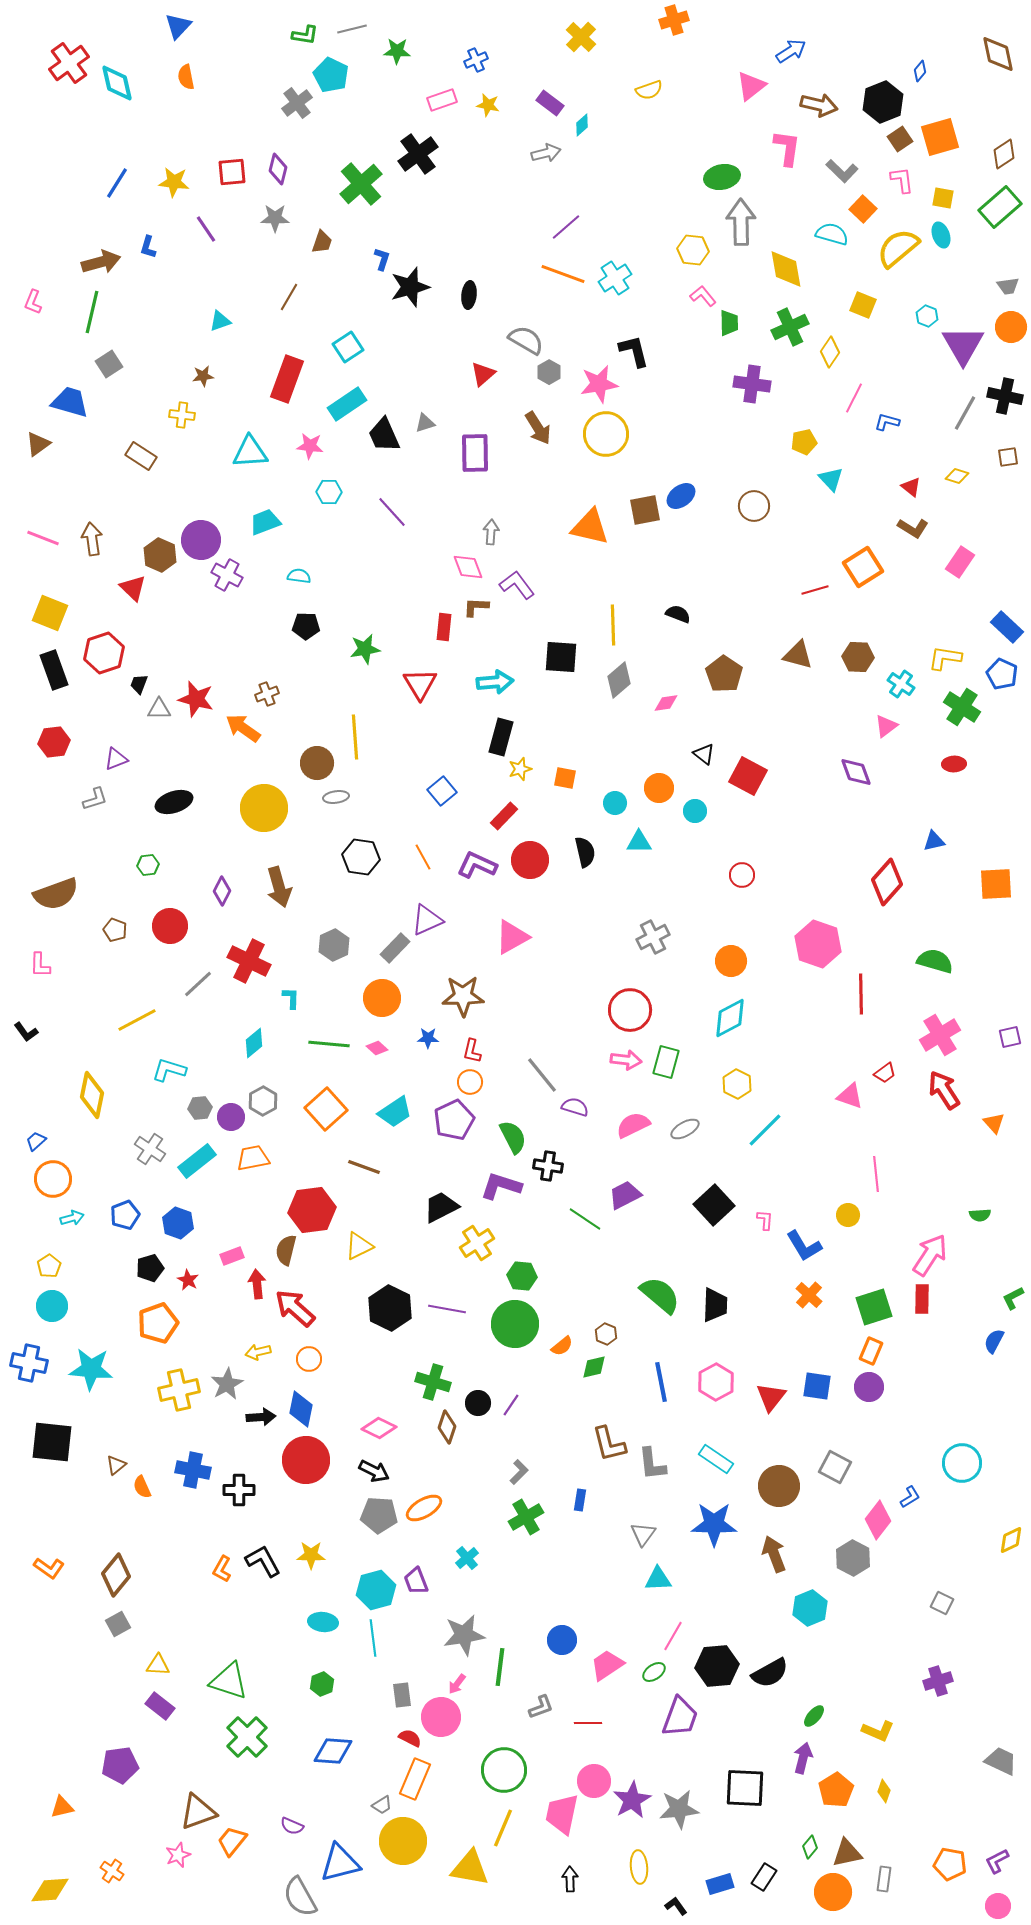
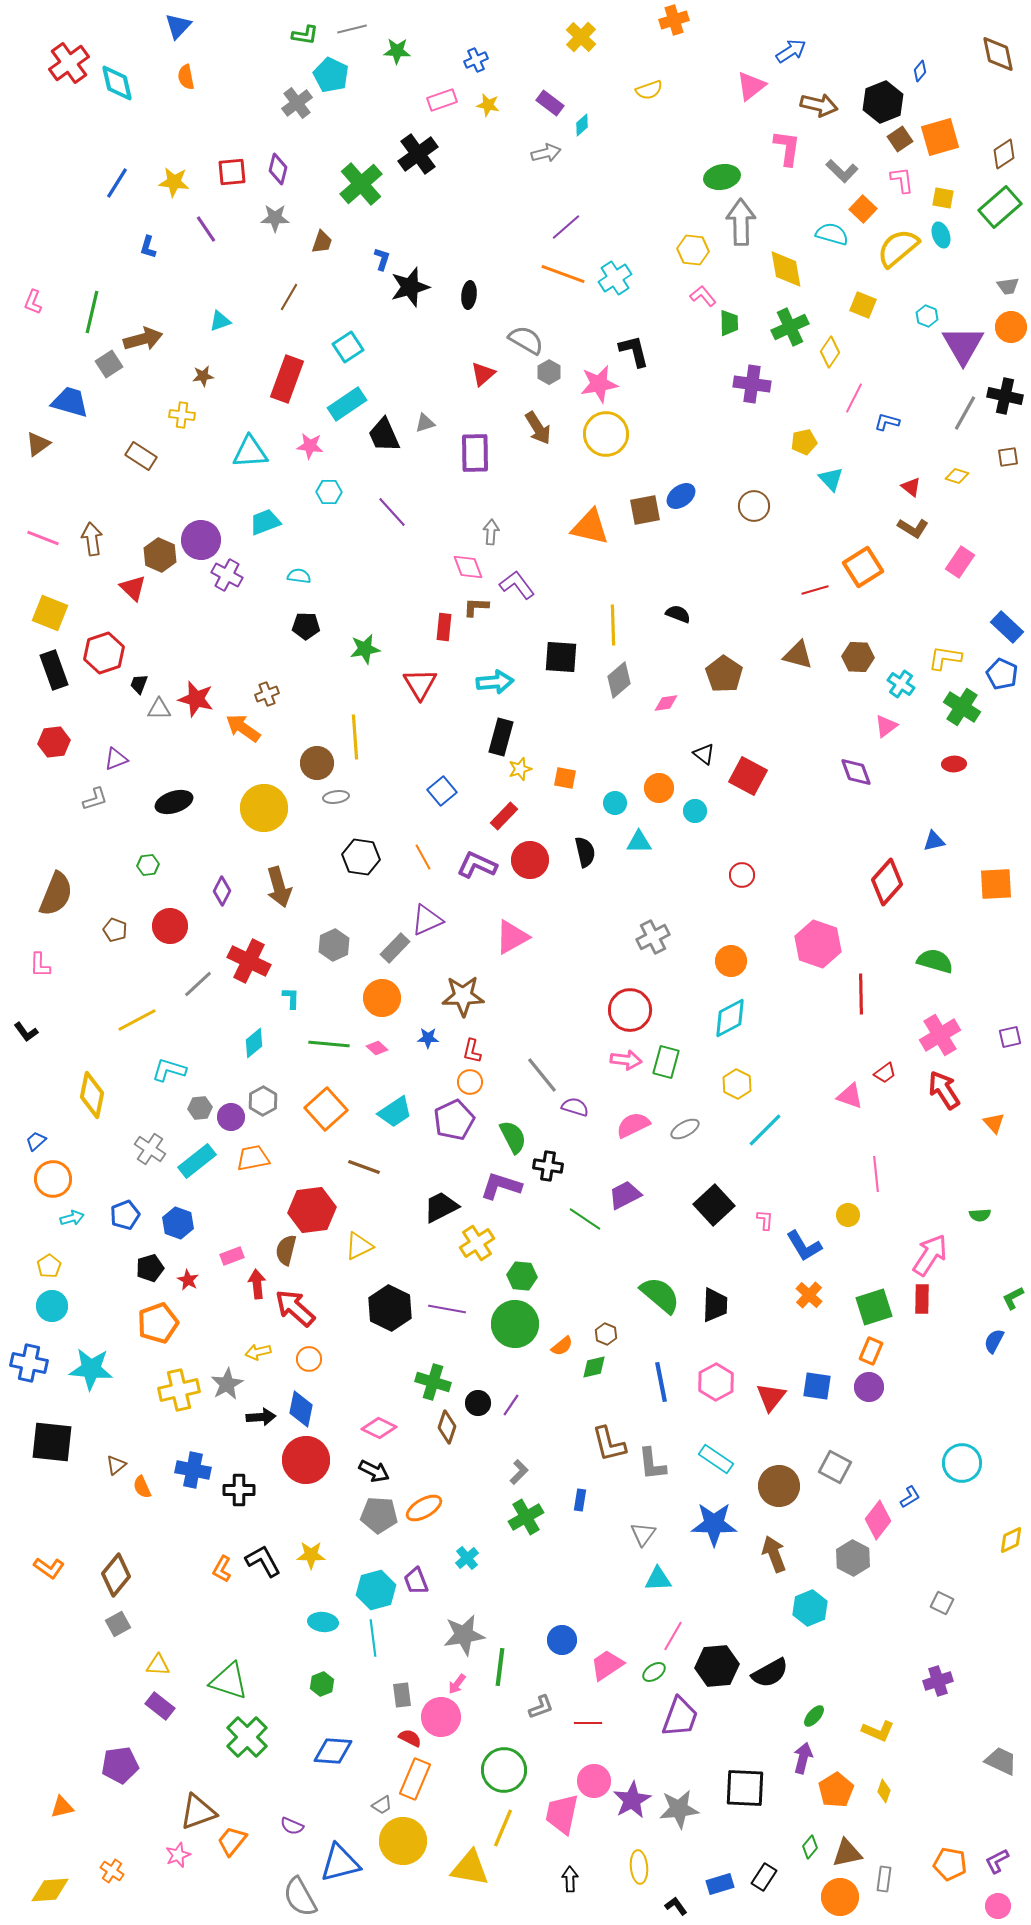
brown arrow at (101, 262): moved 42 px right, 77 px down
brown semicircle at (56, 894): rotated 48 degrees counterclockwise
orange circle at (833, 1892): moved 7 px right, 5 px down
